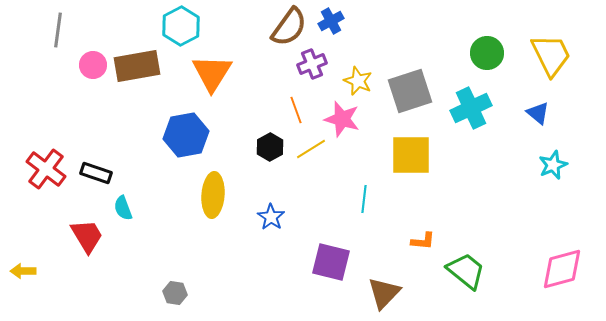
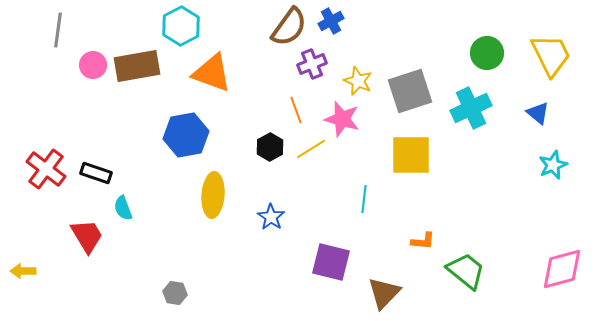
orange triangle: rotated 42 degrees counterclockwise
